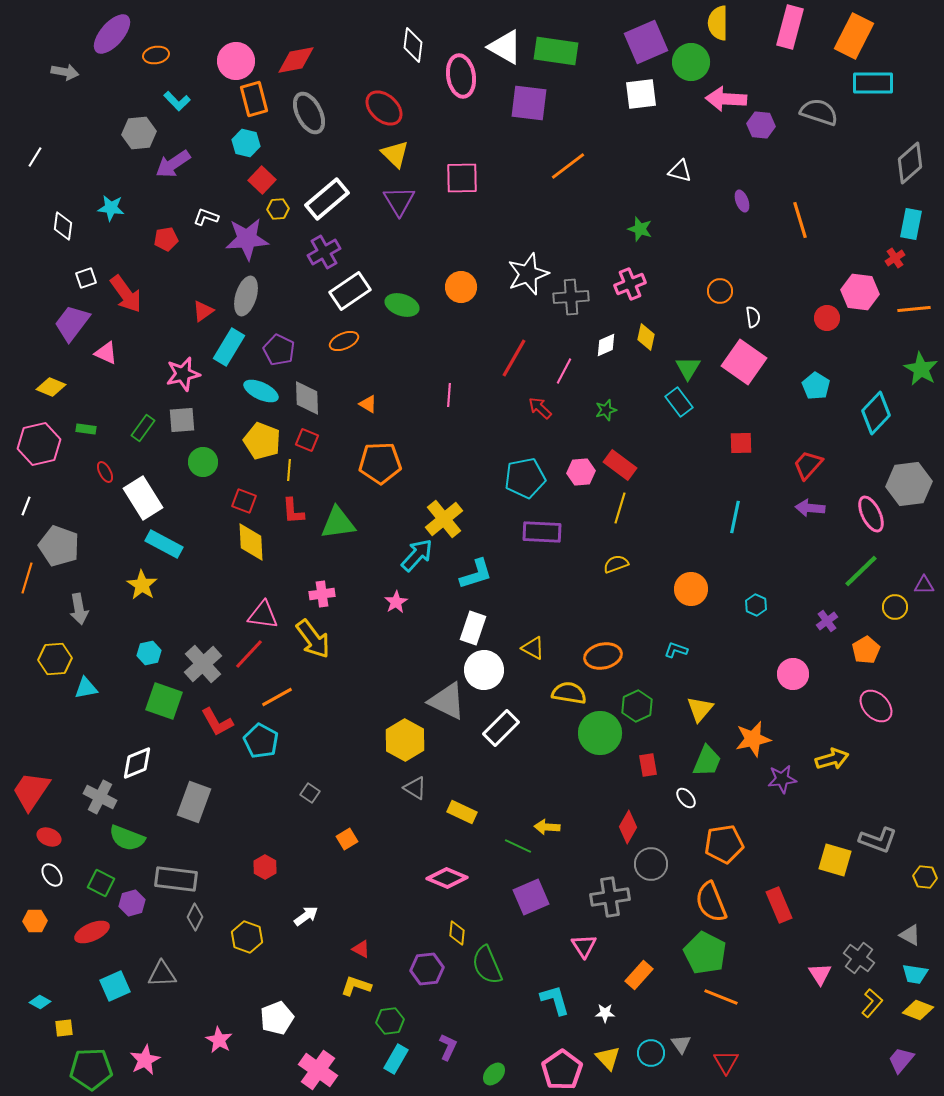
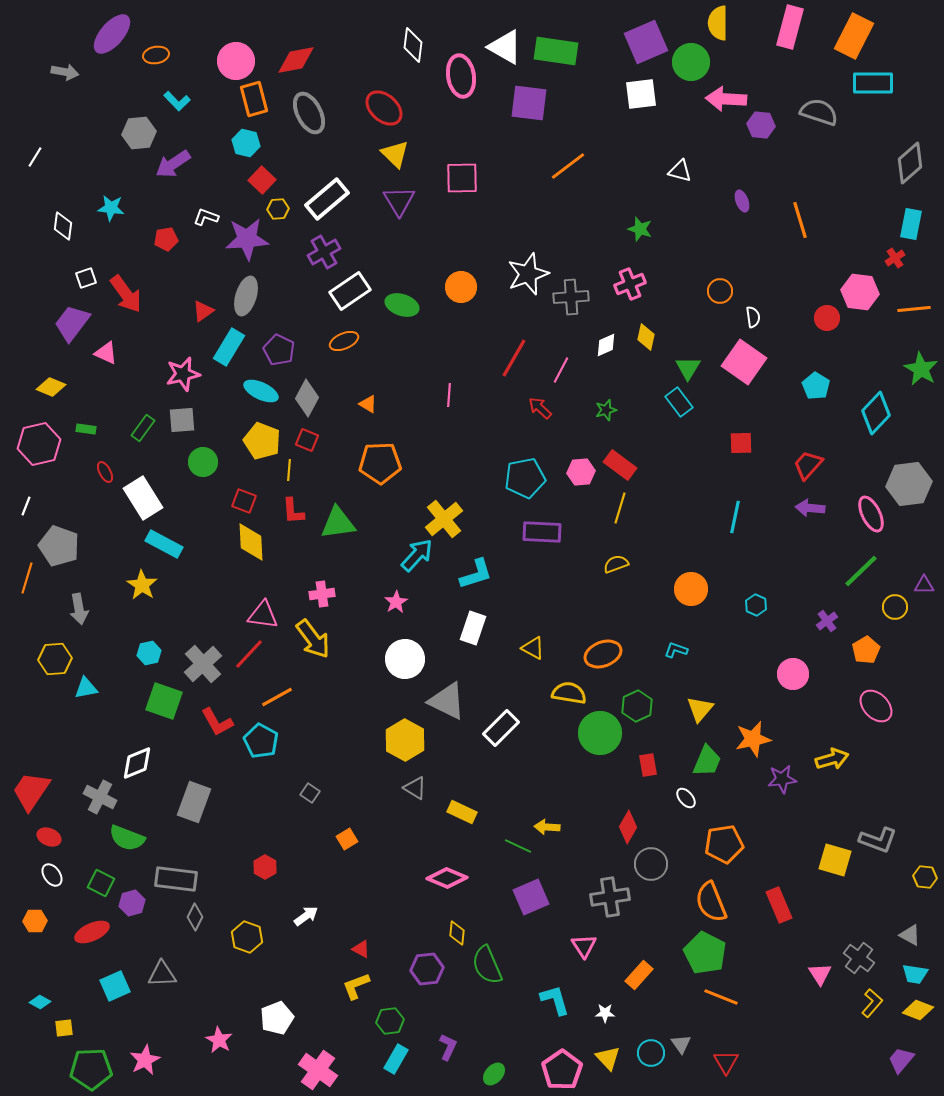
pink line at (564, 371): moved 3 px left, 1 px up
gray diamond at (307, 398): rotated 30 degrees clockwise
orange ellipse at (603, 656): moved 2 px up; rotated 9 degrees counterclockwise
white circle at (484, 670): moved 79 px left, 11 px up
yellow L-shape at (356, 986): rotated 40 degrees counterclockwise
